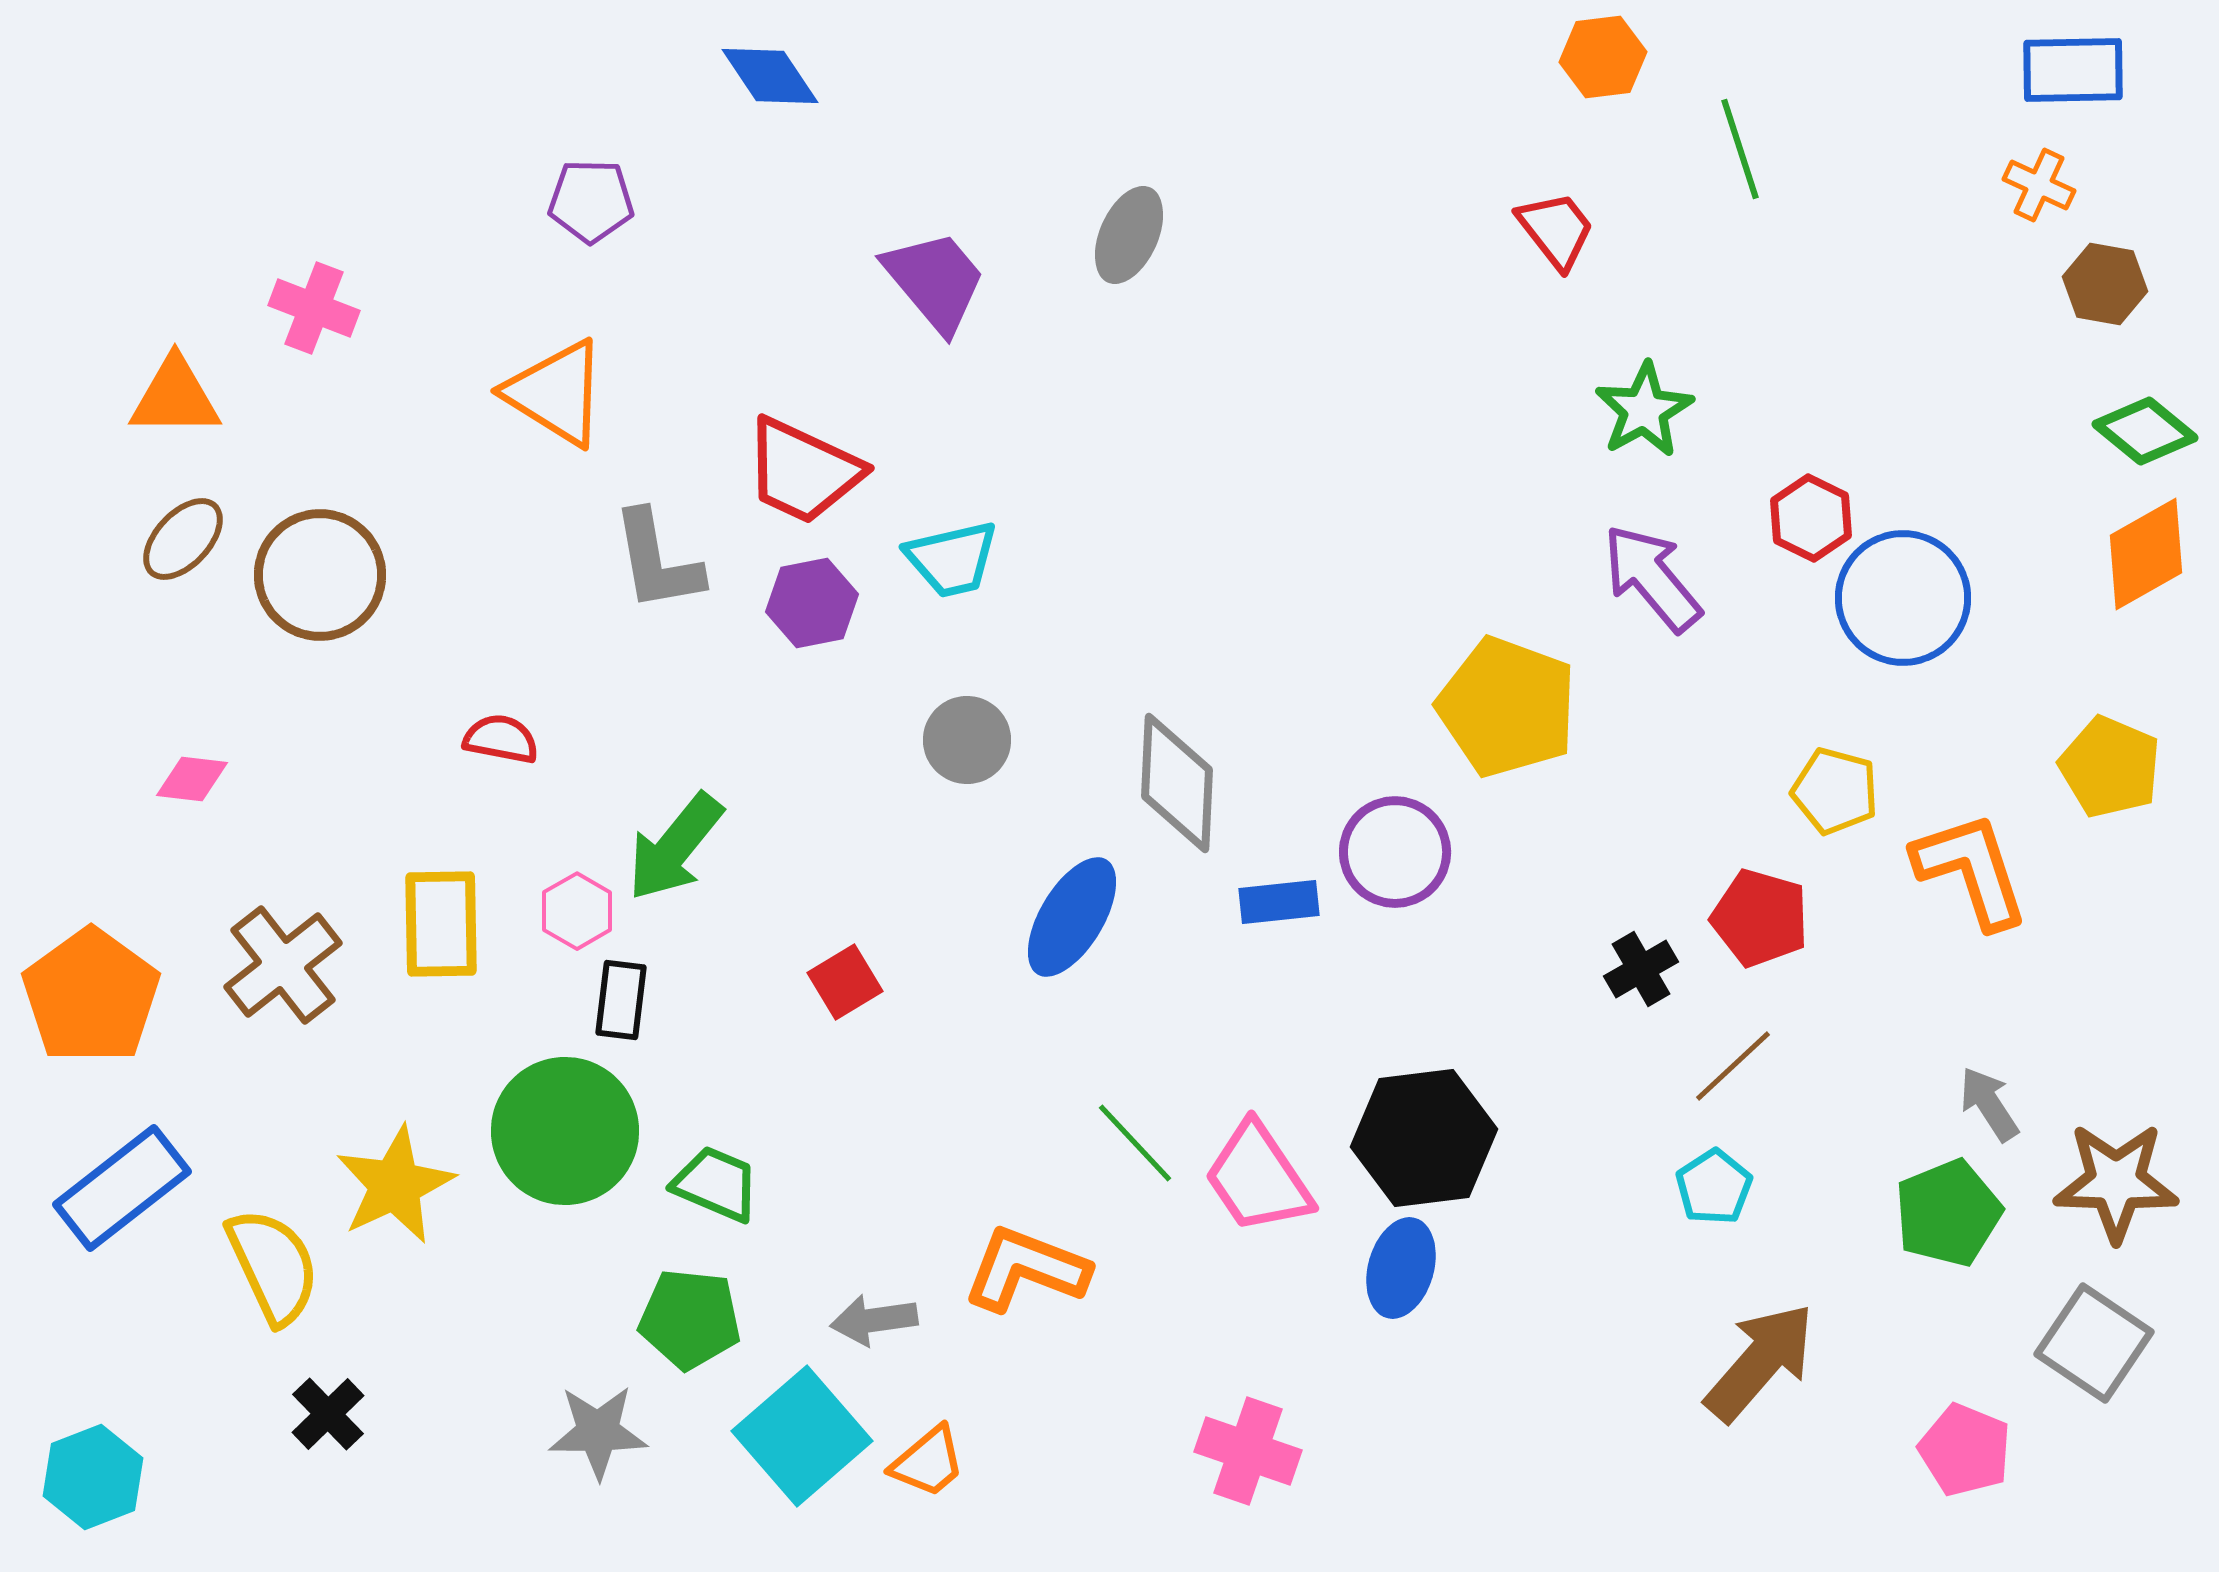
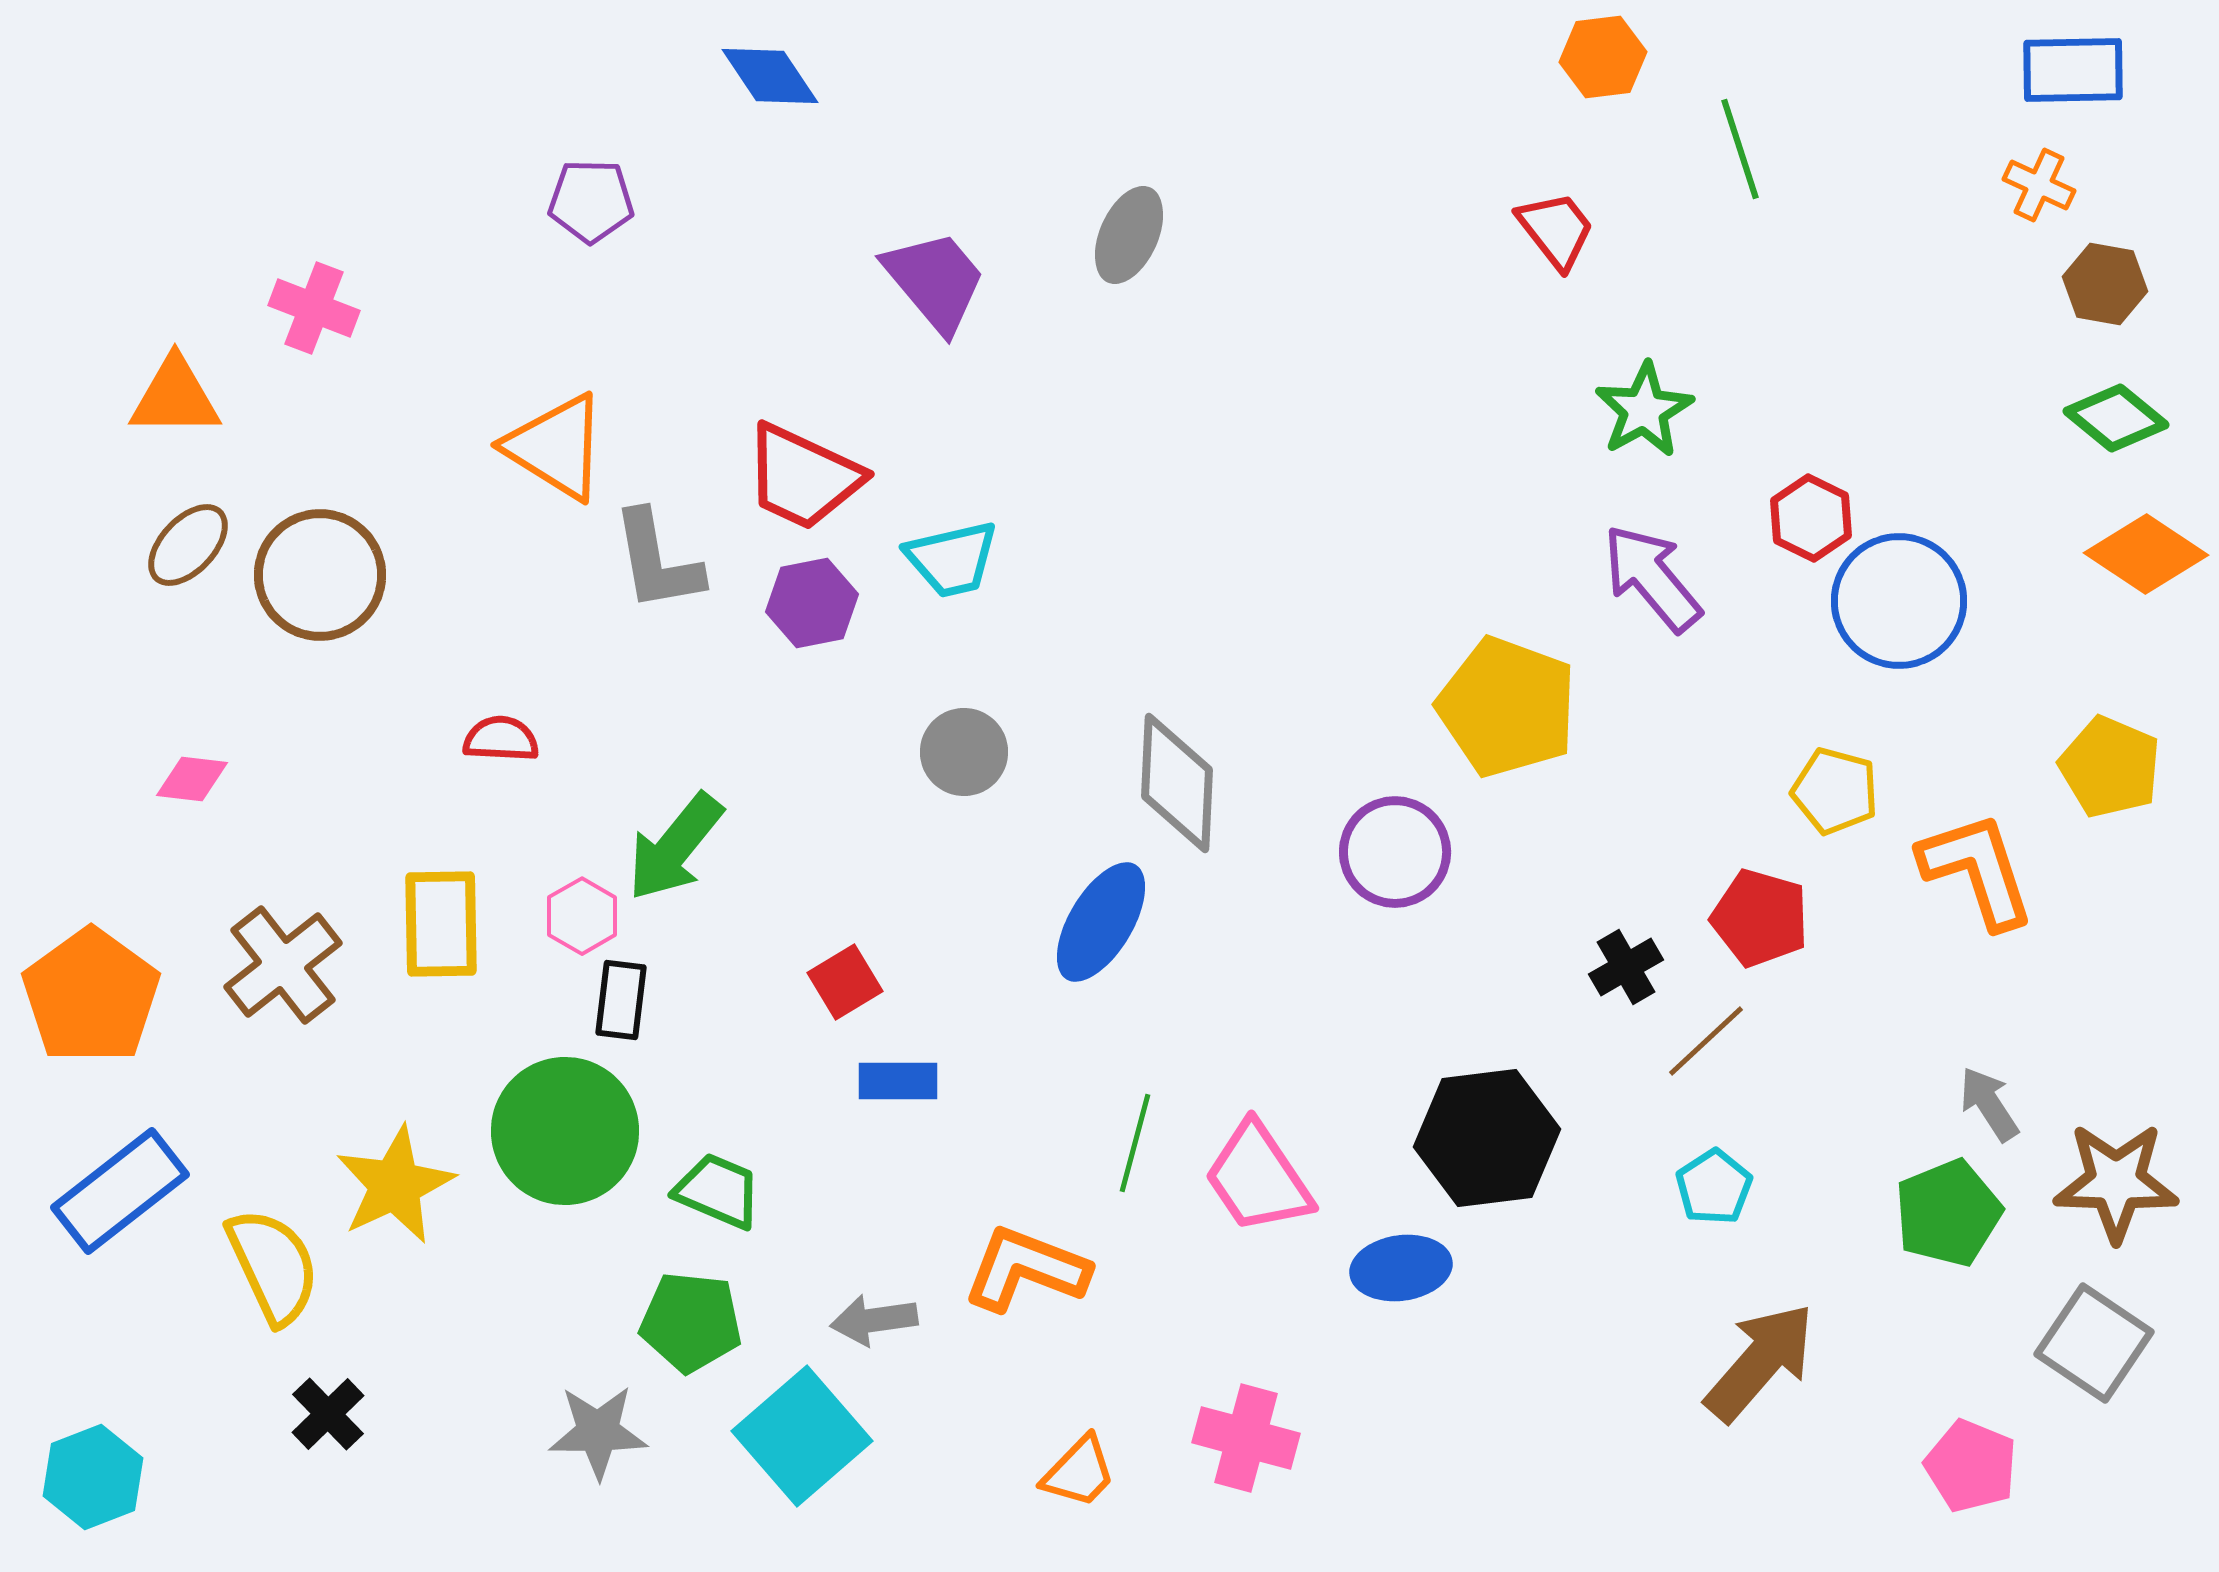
orange triangle at (556, 393): moved 54 px down
green diamond at (2145, 431): moved 29 px left, 13 px up
red trapezoid at (803, 471): moved 6 px down
brown ellipse at (183, 539): moved 5 px right, 6 px down
orange diamond at (2146, 554): rotated 63 degrees clockwise
blue circle at (1903, 598): moved 4 px left, 3 px down
red semicircle at (501, 739): rotated 8 degrees counterclockwise
gray circle at (967, 740): moved 3 px left, 12 px down
orange L-shape at (1971, 870): moved 6 px right
blue rectangle at (1279, 902): moved 381 px left, 179 px down; rotated 6 degrees clockwise
pink hexagon at (577, 911): moved 5 px right, 5 px down
blue ellipse at (1072, 917): moved 29 px right, 5 px down
black cross at (1641, 969): moved 15 px left, 2 px up
brown line at (1733, 1066): moved 27 px left, 25 px up
black hexagon at (1424, 1138): moved 63 px right
green line at (1135, 1143): rotated 58 degrees clockwise
green trapezoid at (716, 1184): moved 2 px right, 7 px down
blue rectangle at (122, 1188): moved 2 px left, 3 px down
blue ellipse at (1401, 1268): rotated 66 degrees clockwise
green pentagon at (690, 1319): moved 1 px right, 3 px down
pink pentagon at (1965, 1450): moved 6 px right, 16 px down
pink cross at (1248, 1451): moved 2 px left, 13 px up; rotated 4 degrees counterclockwise
orange trapezoid at (928, 1462): moved 151 px right, 10 px down; rotated 6 degrees counterclockwise
